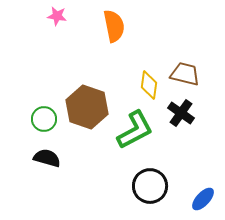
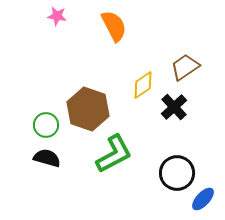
orange semicircle: rotated 16 degrees counterclockwise
brown trapezoid: moved 7 px up; rotated 48 degrees counterclockwise
yellow diamond: moved 6 px left; rotated 48 degrees clockwise
brown hexagon: moved 1 px right, 2 px down
black cross: moved 7 px left, 6 px up; rotated 12 degrees clockwise
green circle: moved 2 px right, 6 px down
green L-shape: moved 21 px left, 24 px down
black circle: moved 27 px right, 13 px up
